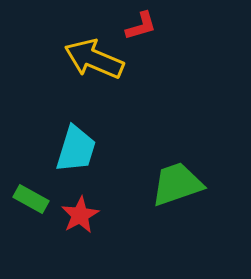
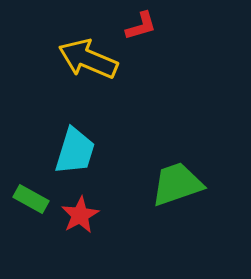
yellow arrow: moved 6 px left
cyan trapezoid: moved 1 px left, 2 px down
